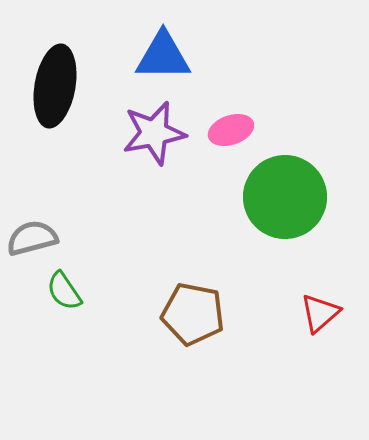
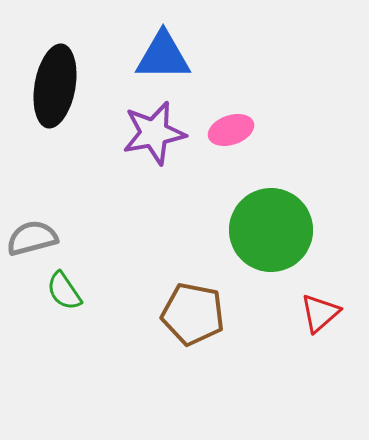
green circle: moved 14 px left, 33 px down
